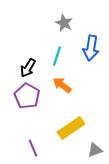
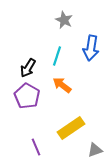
gray star: moved 3 px up
purple line: moved 3 px right, 1 px up
